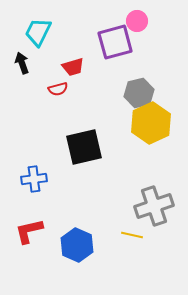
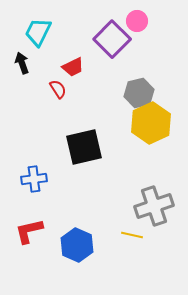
purple square: moved 3 px left, 3 px up; rotated 30 degrees counterclockwise
red trapezoid: rotated 10 degrees counterclockwise
red semicircle: rotated 108 degrees counterclockwise
